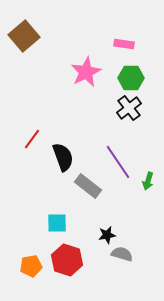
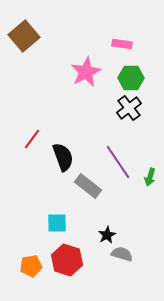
pink rectangle: moved 2 px left
green arrow: moved 2 px right, 4 px up
black star: rotated 18 degrees counterclockwise
